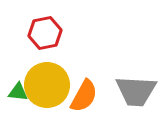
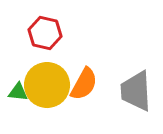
red hexagon: rotated 24 degrees clockwise
gray trapezoid: rotated 84 degrees clockwise
orange semicircle: moved 12 px up
